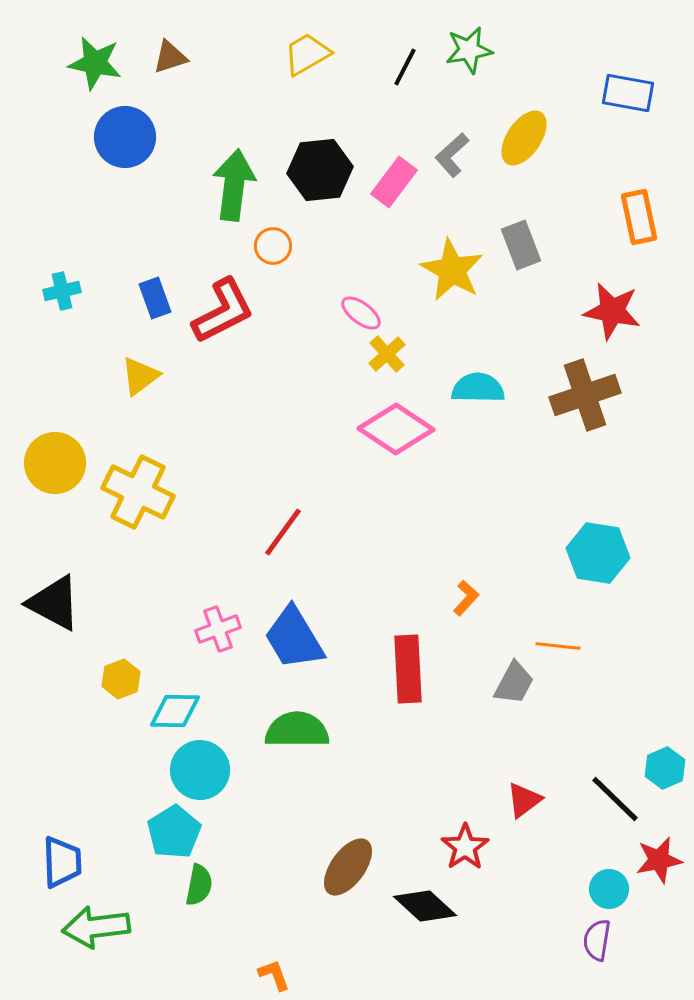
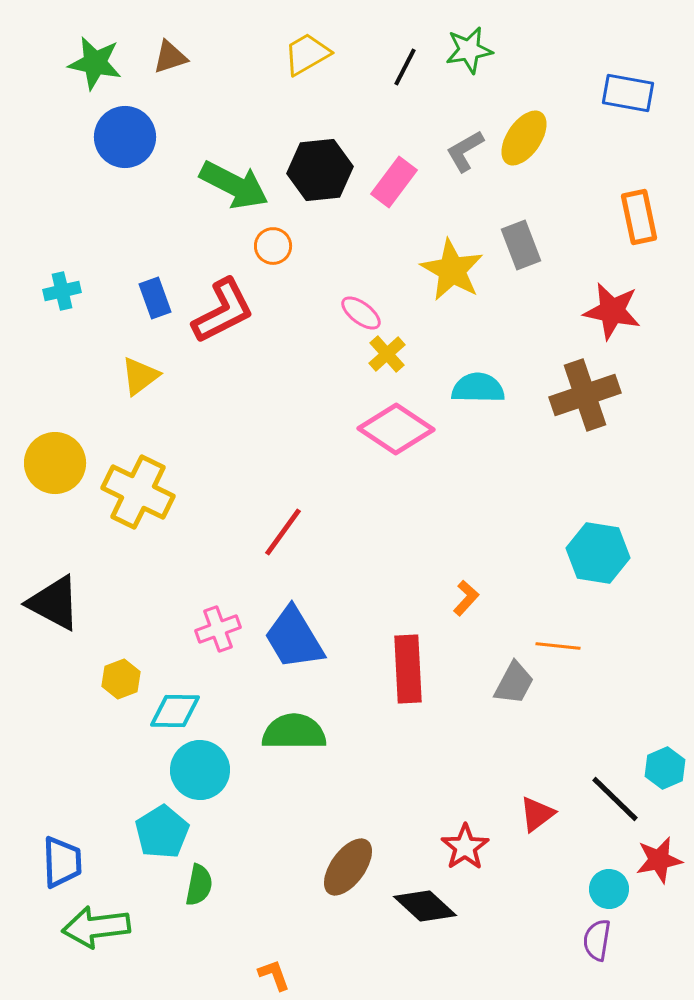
gray L-shape at (452, 155): moved 13 px right, 4 px up; rotated 12 degrees clockwise
green arrow at (234, 185): rotated 110 degrees clockwise
green semicircle at (297, 730): moved 3 px left, 2 px down
red triangle at (524, 800): moved 13 px right, 14 px down
cyan pentagon at (174, 832): moved 12 px left
